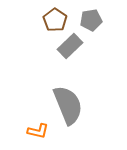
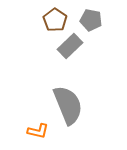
gray pentagon: rotated 20 degrees clockwise
